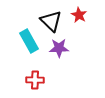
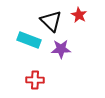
cyan rectangle: moved 1 px up; rotated 40 degrees counterclockwise
purple star: moved 2 px right, 1 px down
